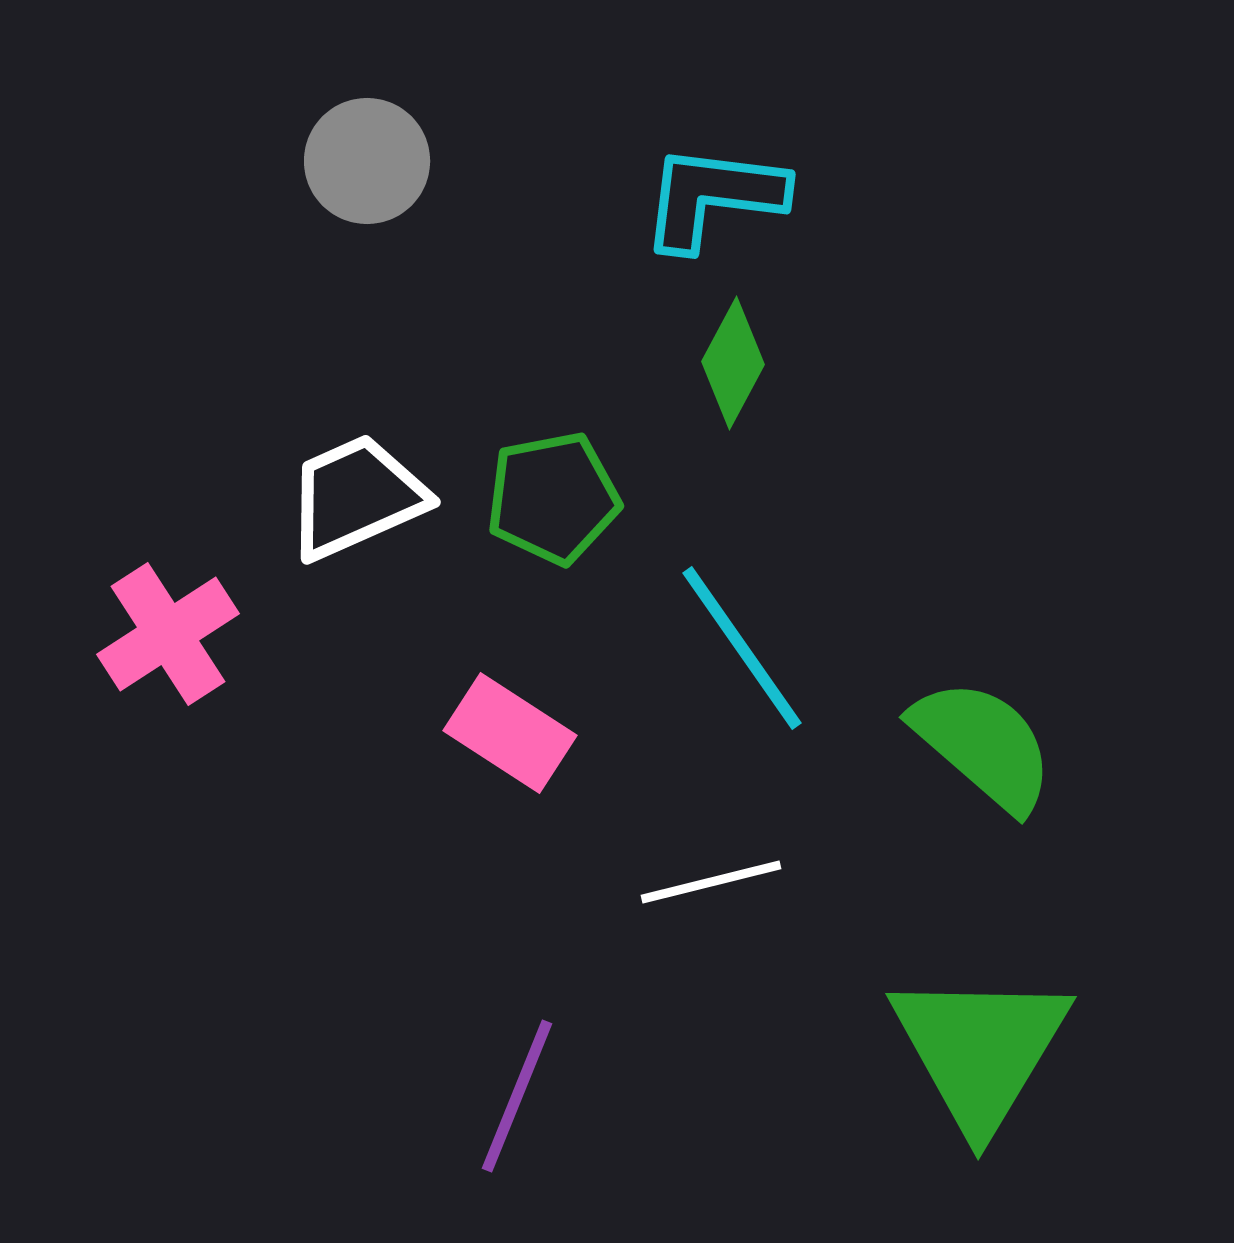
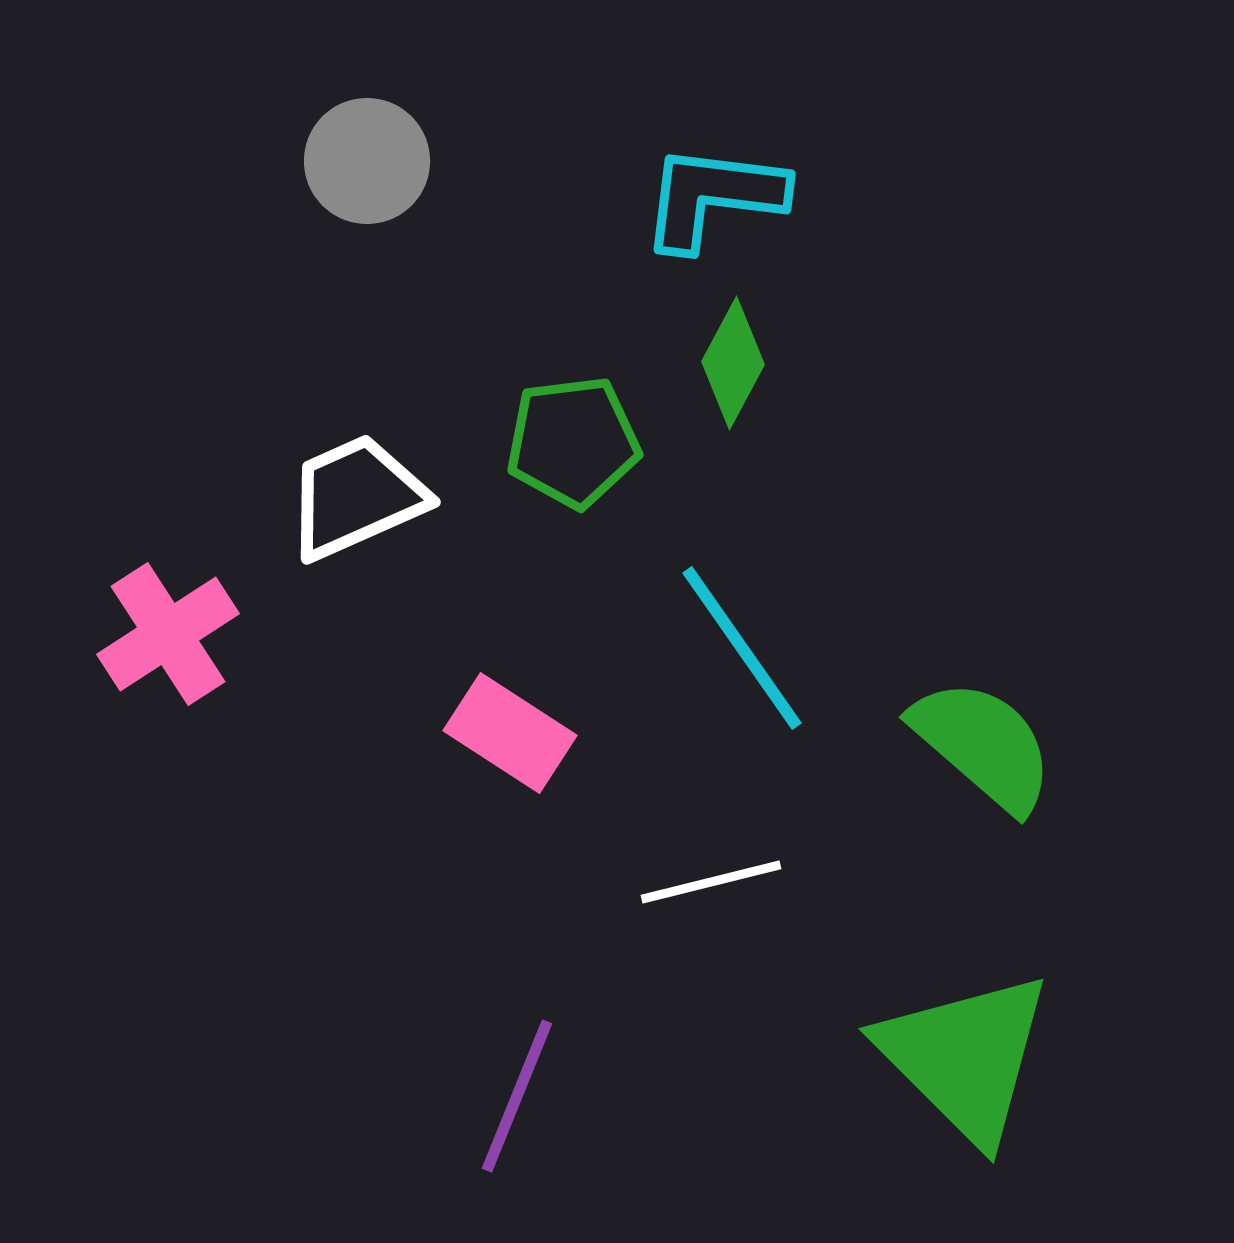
green pentagon: moved 20 px right, 56 px up; rotated 4 degrees clockwise
green triangle: moved 15 px left, 7 px down; rotated 16 degrees counterclockwise
